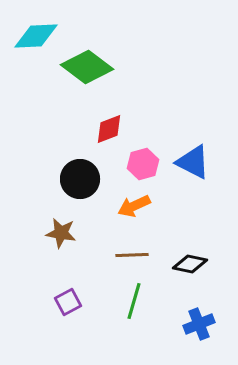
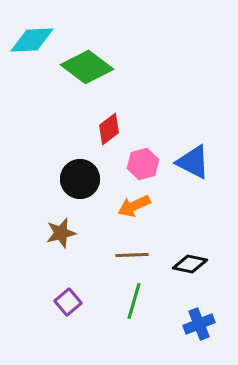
cyan diamond: moved 4 px left, 4 px down
red diamond: rotated 16 degrees counterclockwise
brown star: rotated 24 degrees counterclockwise
purple square: rotated 12 degrees counterclockwise
